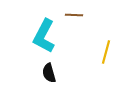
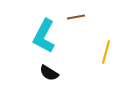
brown line: moved 2 px right, 2 px down; rotated 12 degrees counterclockwise
black semicircle: rotated 42 degrees counterclockwise
